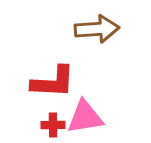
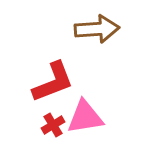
red L-shape: rotated 24 degrees counterclockwise
red cross: rotated 30 degrees counterclockwise
